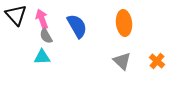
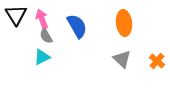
black triangle: rotated 10 degrees clockwise
cyan triangle: rotated 24 degrees counterclockwise
gray triangle: moved 2 px up
